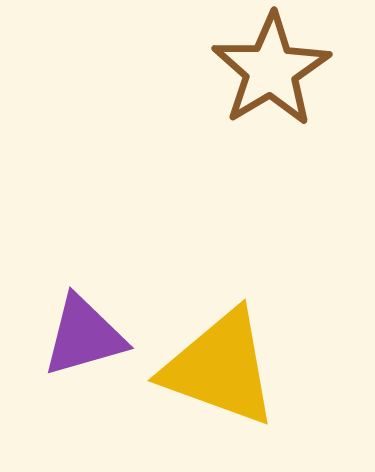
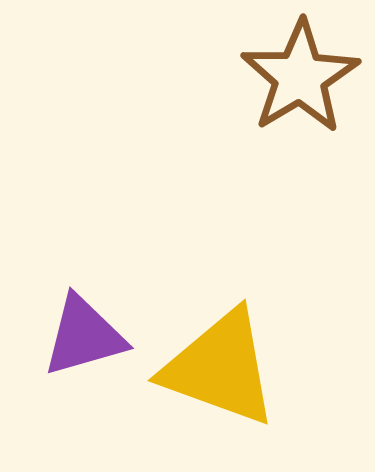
brown star: moved 29 px right, 7 px down
